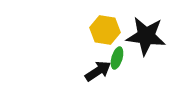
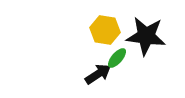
green ellipse: rotated 25 degrees clockwise
black arrow: moved 3 px down
